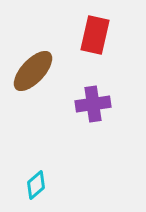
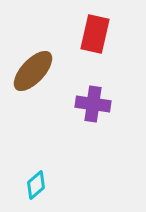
red rectangle: moved 1 px up
purple cross: rotated 16 degrees clockwise
